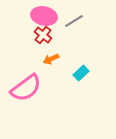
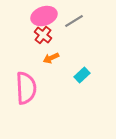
pink ellipse: rotated 30 degrees counterclockwise
orange arrow: moved 1 px up
cyan rectangle: moved 1 px right, 2 px down
pink semicircle: rotated 56 degrees counterclockwise
